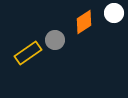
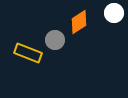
orange diamond: moved 5 px left
yellow rectangle: rotated 56 degrees clockwise
